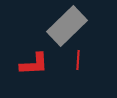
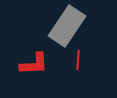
gray rectangle: rotated 12 degrees counterclockwise
